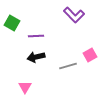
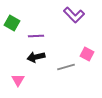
pink square: moved 3 px left, 1 px up; rotated 32 degrees counterclockwise
gray line: moved 2 px left, 1 px down
pink triangle: moved 7 px left, 7 px up
